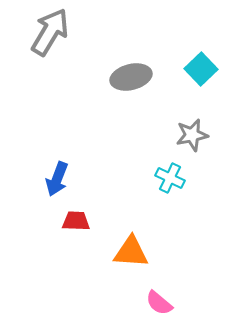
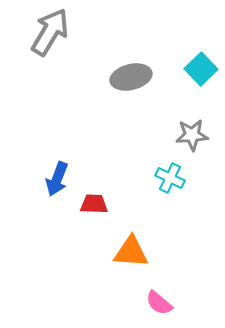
gray star: rotated 8 degrees clockwise
red trapezoid: moved 18 px right, 17 px up
